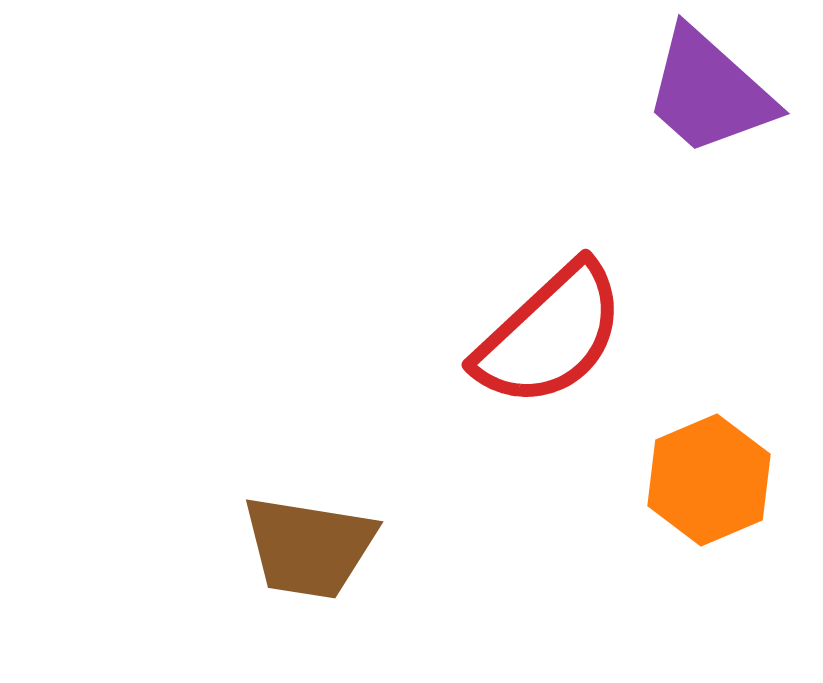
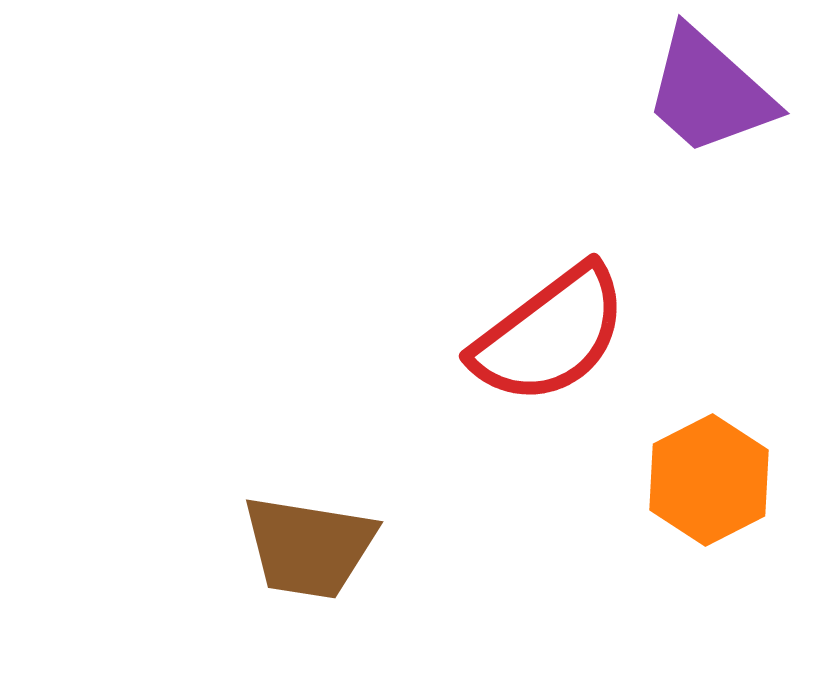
red semicircle: rotated 6 degrees clockwise
orange hexagon: rotated 4 degrees counterclockwise
